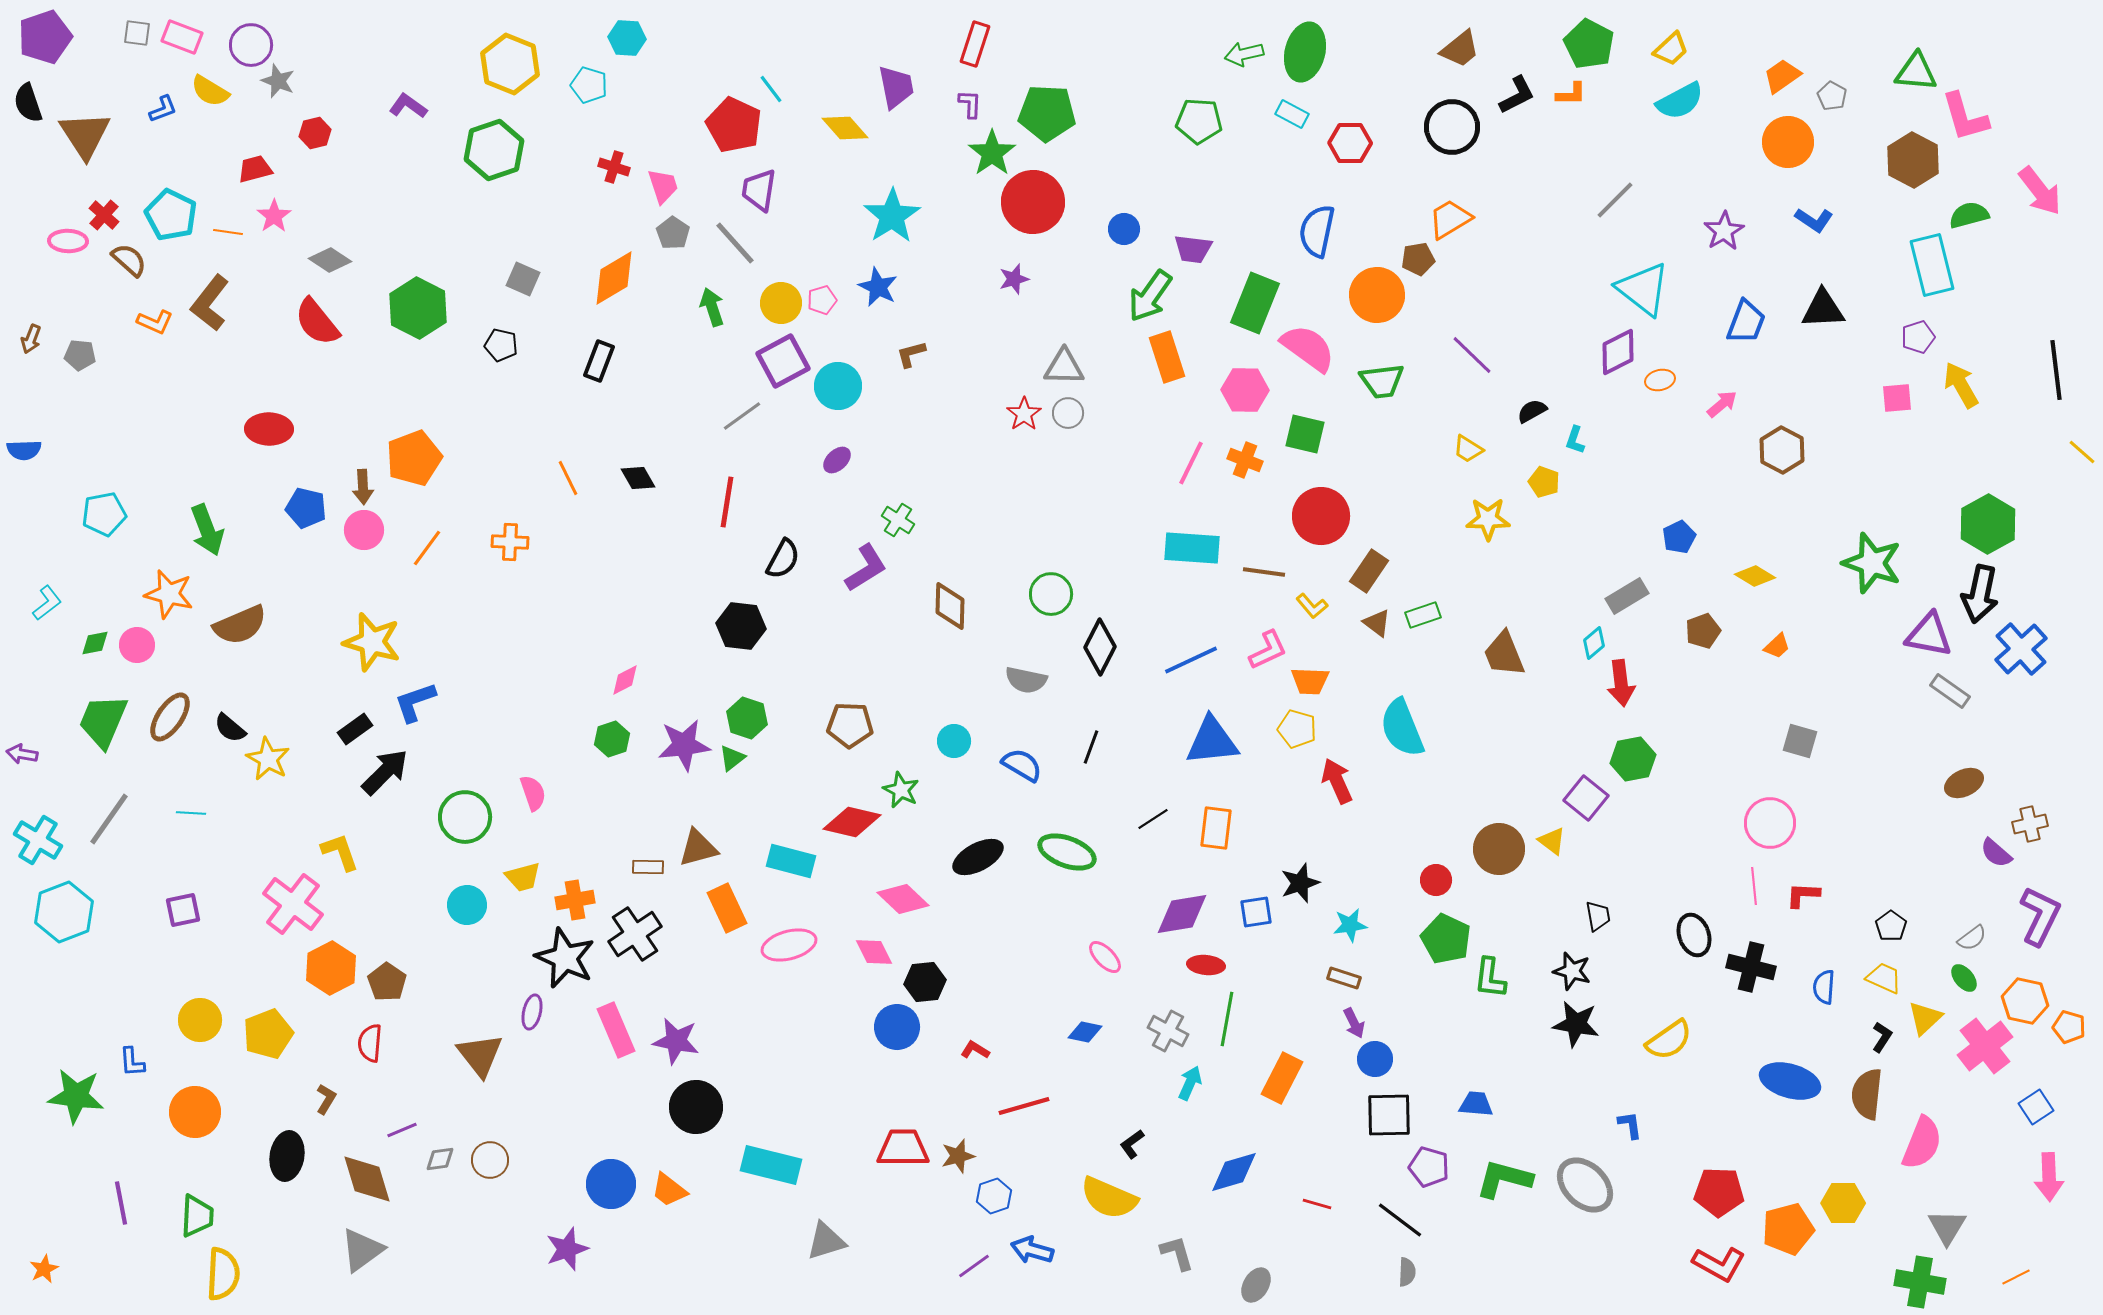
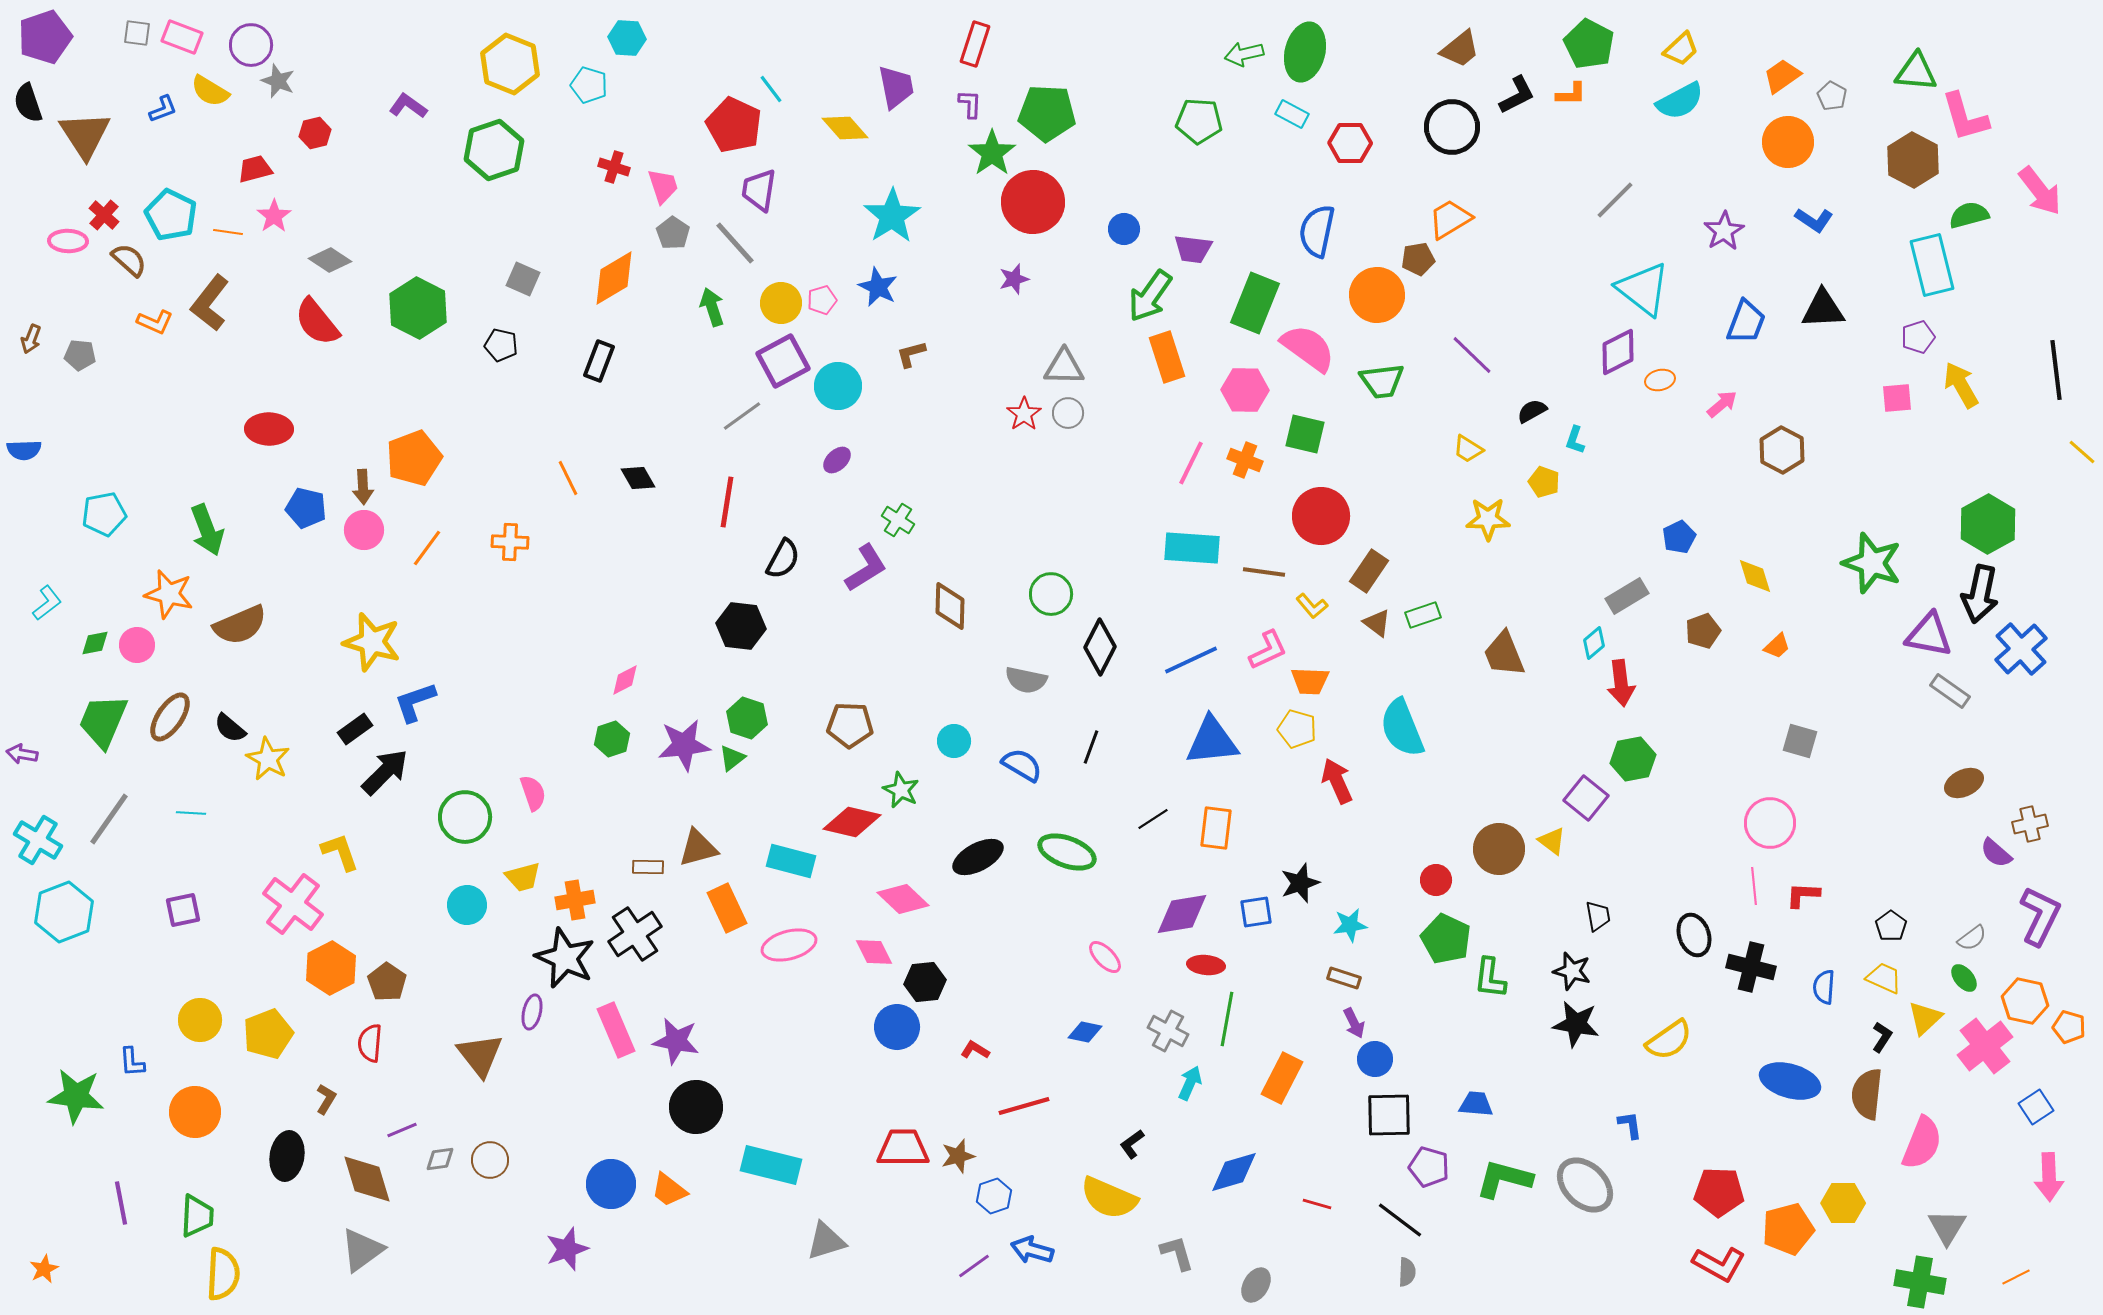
yellow trapezoid at (1671, 49): moved 10 px right
yellow diamond at (1755, 576): rotated 42 degrees clockwise
